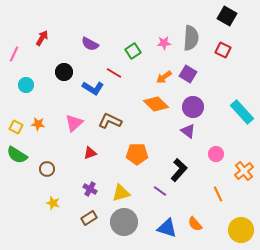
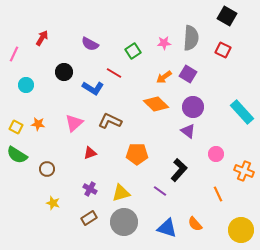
orange cross: rotated 30 degrees counterclockwise
